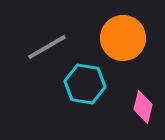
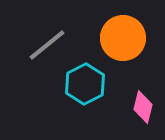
gray line: moved 2 px up; rotated 9 degrees counterclockwise
cyan hexagon: rotated 24 degrees clockwise
